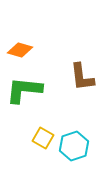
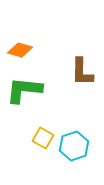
brown L-shape: moved 5 px up; rotated 8 degrees clockwise
